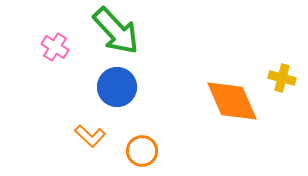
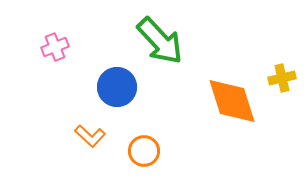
green arrow: moved 44 px right, 10 px down
pink cross: rotated 36 degrees clockwise
yellow cross: rotated 28 degrees counterclockwise
orange diamond: rotated 6 degrees clockwise
orange circle: moved 2 px right
